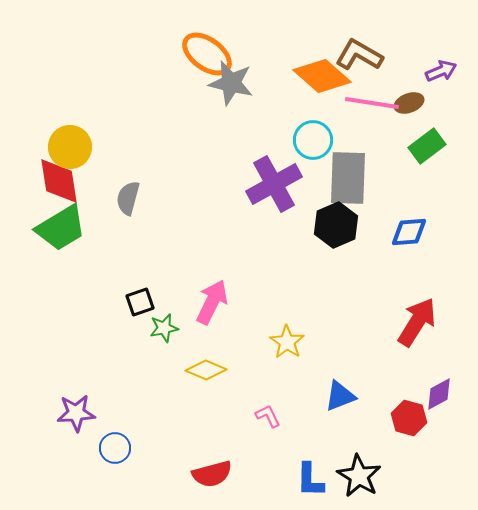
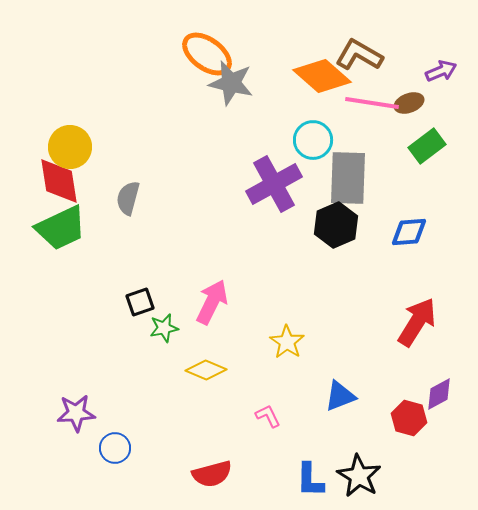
green trapezoid: rotated 6 degrees clockwise
